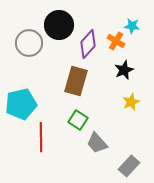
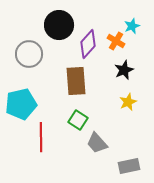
cyan star: rotated 28 degrees counterclockwise
gray circle: moved 11 px down
brown rectangle: rotated 20 degrees counterclockwise
yellow star: moved 3 px left
gray rectangle: rotated 35 degrees clockwise
